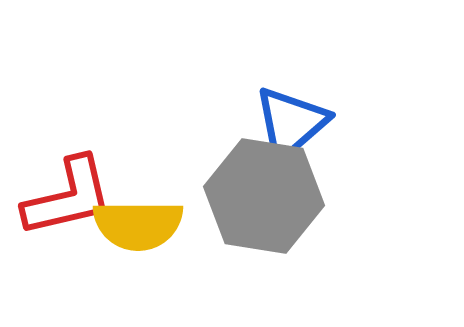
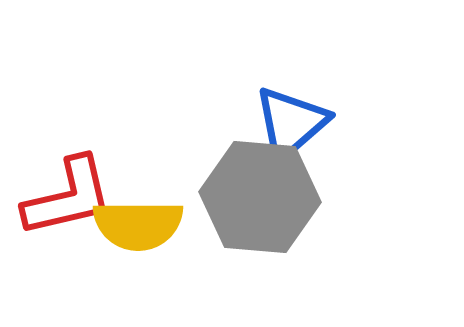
gray hexagon: moved 4 px left, 1 px down; rotated 4 degrees counterclockwise
